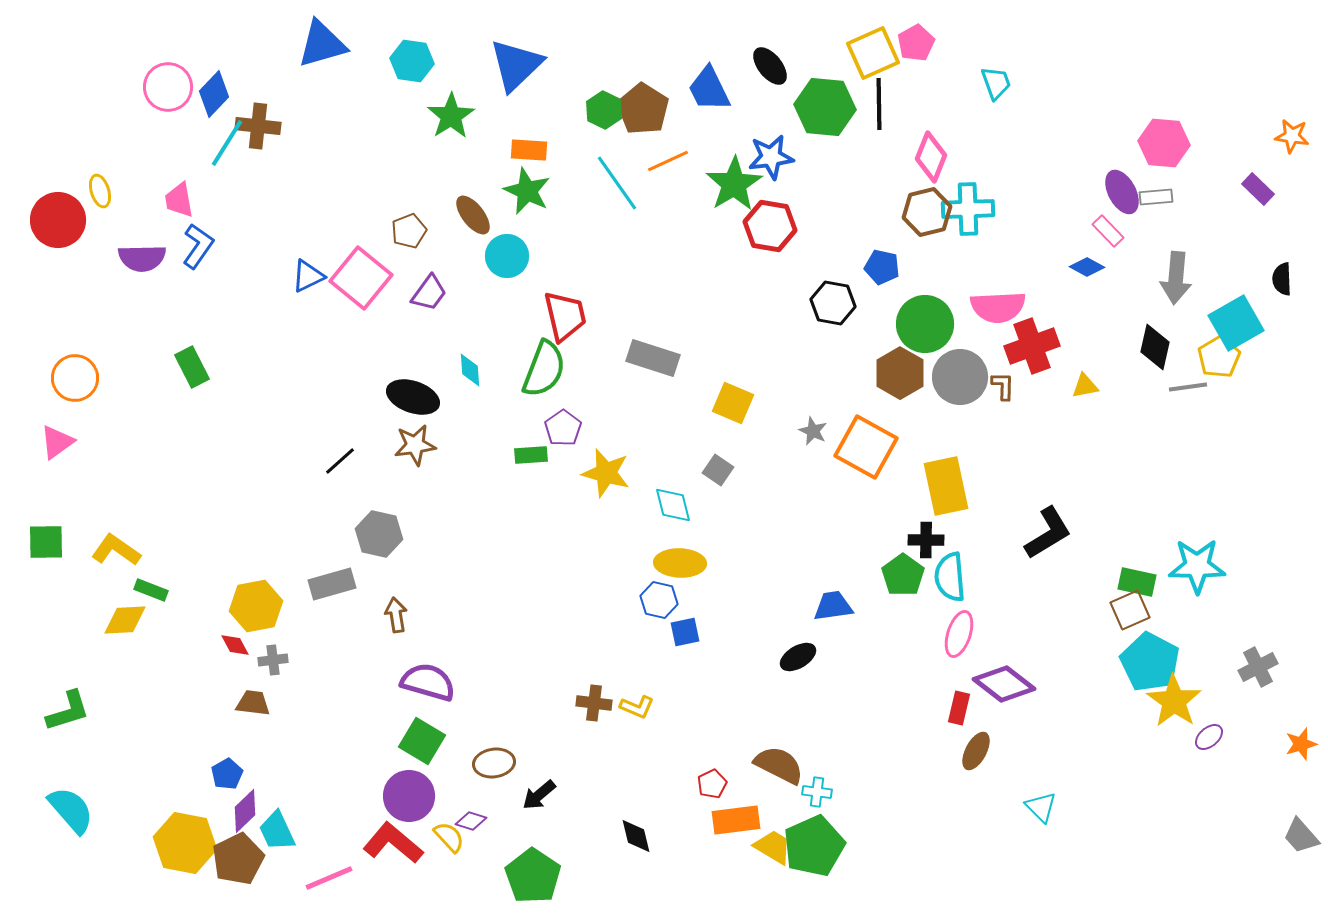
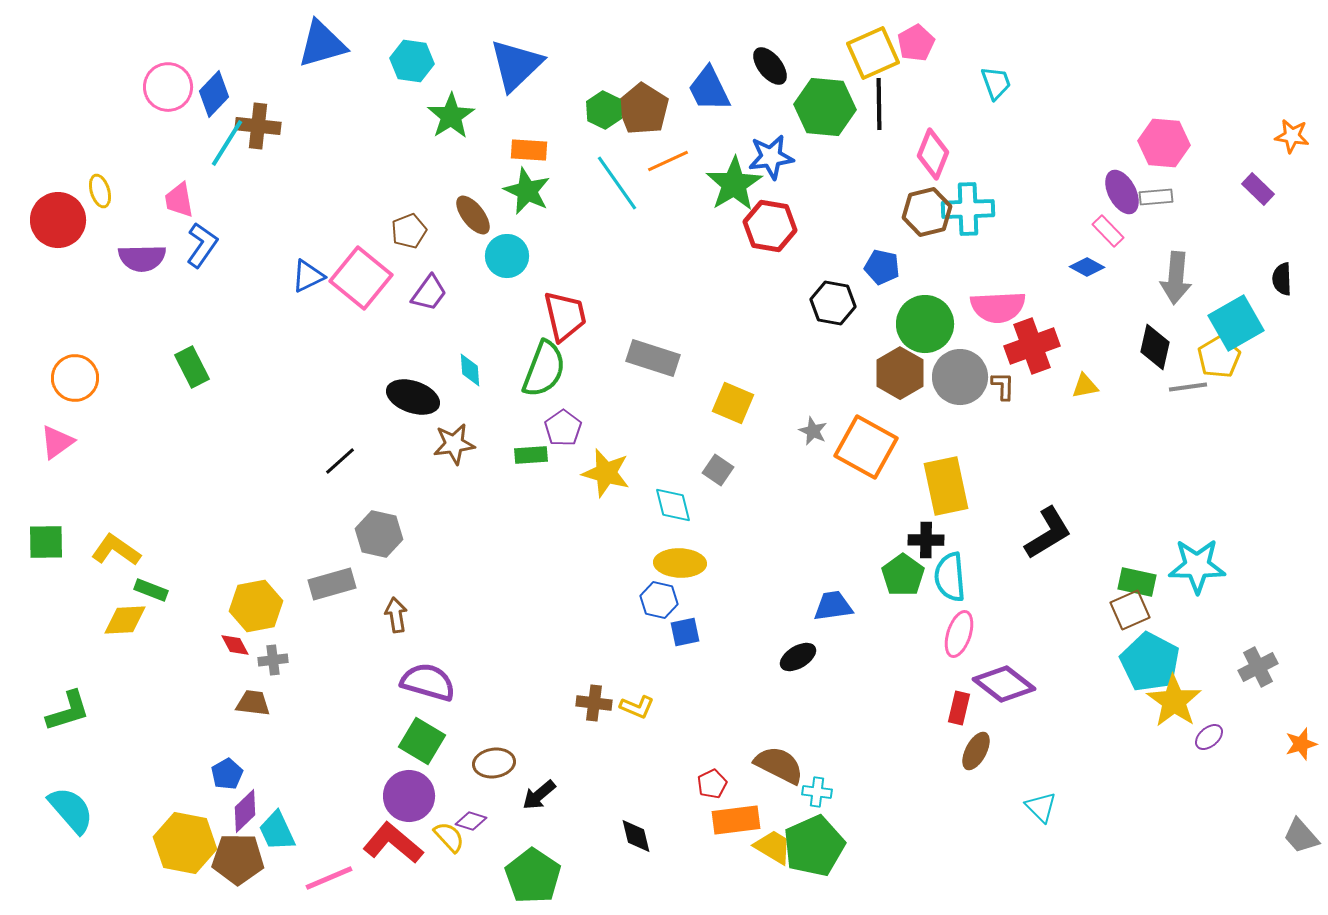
pink diamond at (931, 157): moved 2 px right, 3 px up
blue L-shape at (198, 246): moved 4 px right, 1 px up
brown star at (415, 445): moved 39 px right, 1 px up
brown pentagon at (238, 859): rotated 27 degrees clockwise
